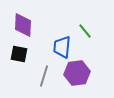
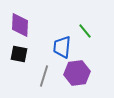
purple diamond: moved 3 px left
